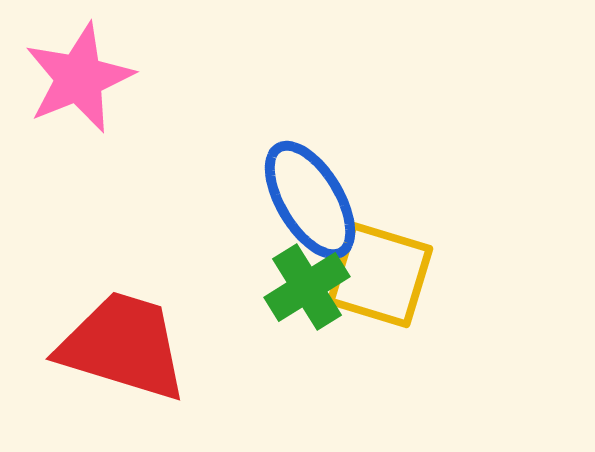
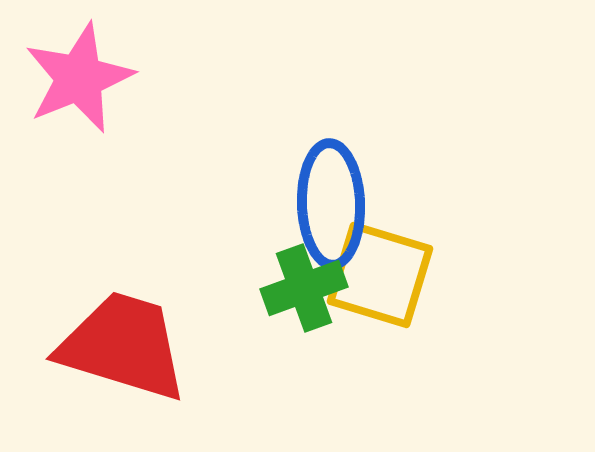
blue ellipse: moved 21 px right, 4 px down; rotated 29 degrees clockwise
green cross: moved 3 px left, 1 px down; rotated 12 degrees clockwise
